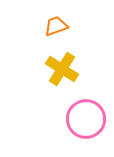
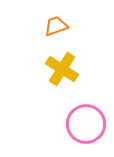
pink circle: moved 5 px down
